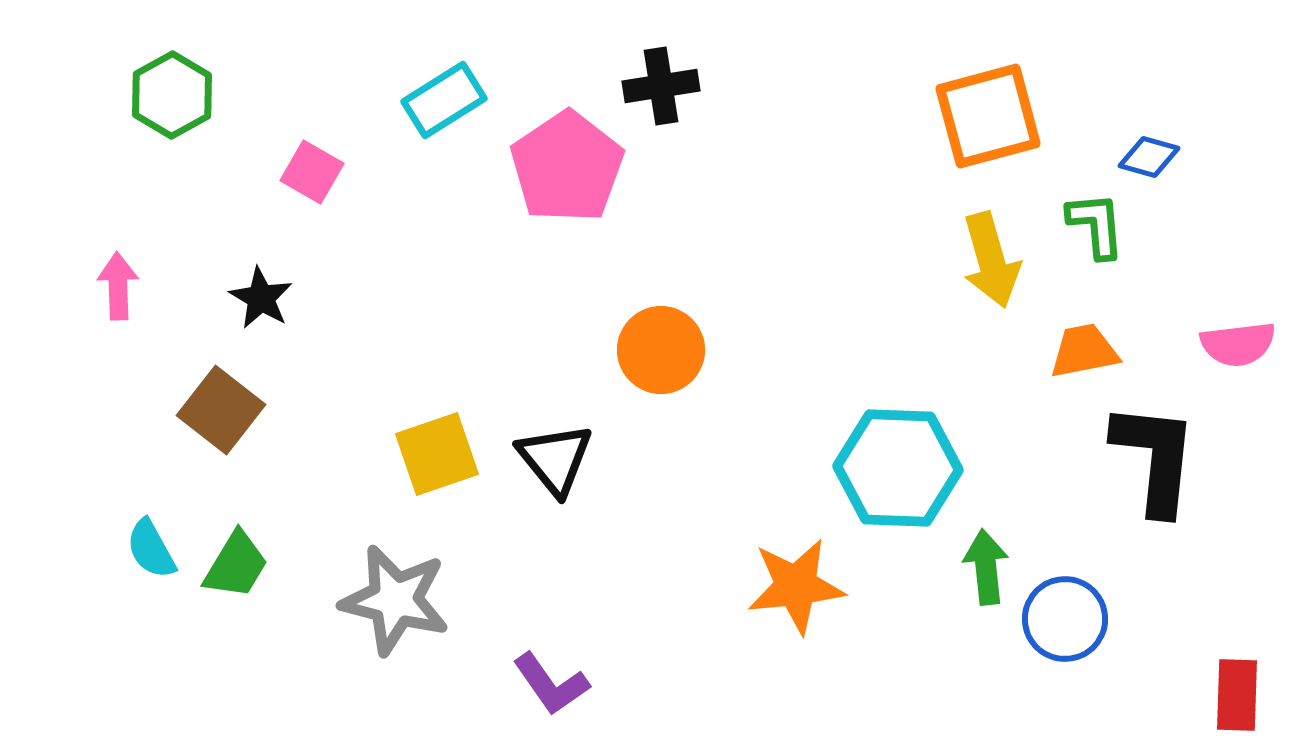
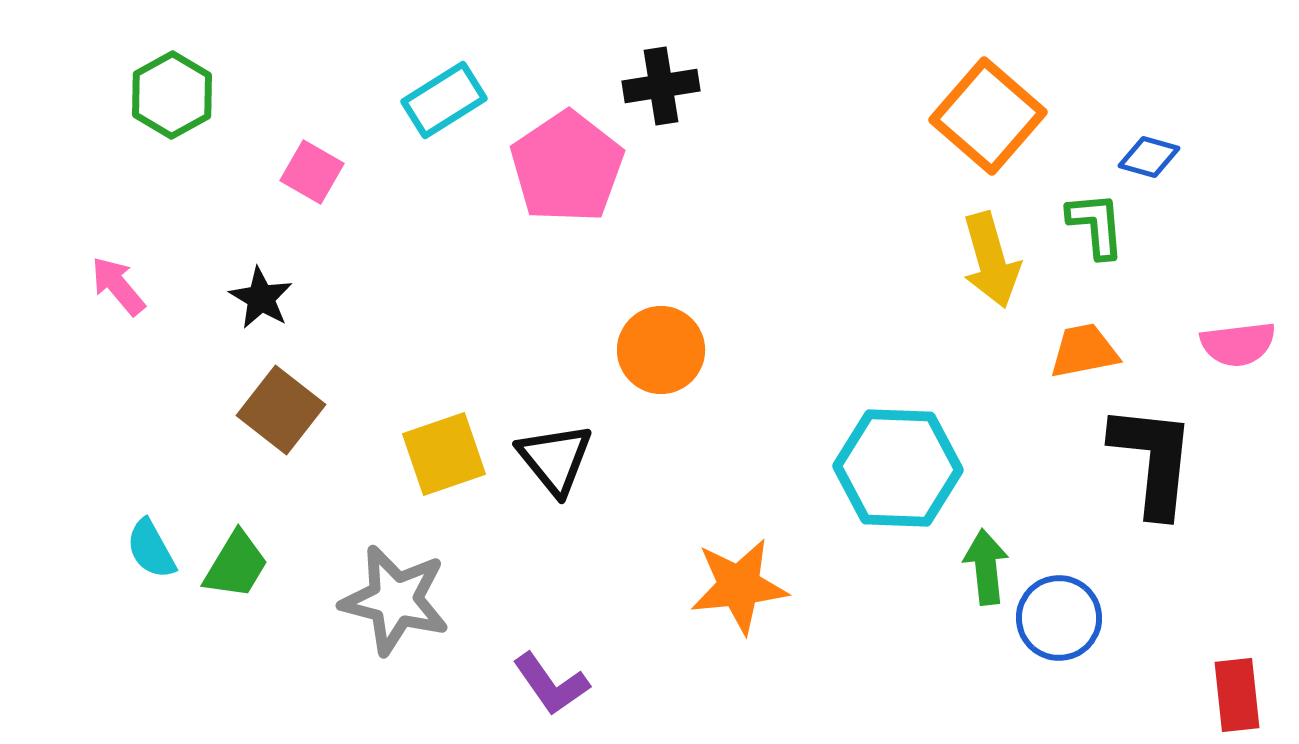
orange square: rotated 34 degrees counterclockwise
pink arrow: rotated 38 degrees counterclockwise
brown square: moved 60 px right
yellow square: moved 7 px right
black L-shape: moved 2 px left, 2 px down
orange star: moved 57 px left
blue circle: moved 6 px left, 1 px up
red rectangle: rotated 8 degrees counterclockwise
